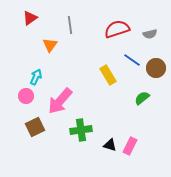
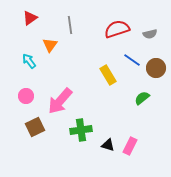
cyan arrow: moved 7 px left, 16 px up; rotated 63 degrees counterclockwise
black triangle: moved 2 px left
